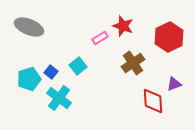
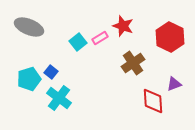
red hexagon: moved 1 px right; rotated 8 degrees counterclockwise
cyan square: moved 24 px up
